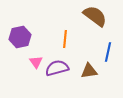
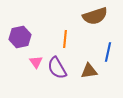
brown semicircle: rotated 125 degrees clockwise
purple semicircle: rotated 105 degrees counterclockwise
